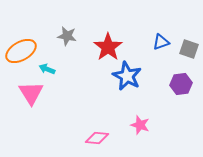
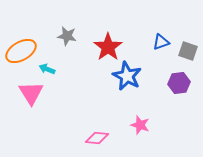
gray square: moved 1 px left, 2 px down
purple hexagon: moved 2 px left, 1 px up
